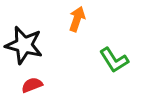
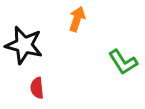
green L-shape: moved 9 px right, 2 px down
red semicircle: moved 5 px right, 3 px down; rotated 75 degrees counterclockwise
